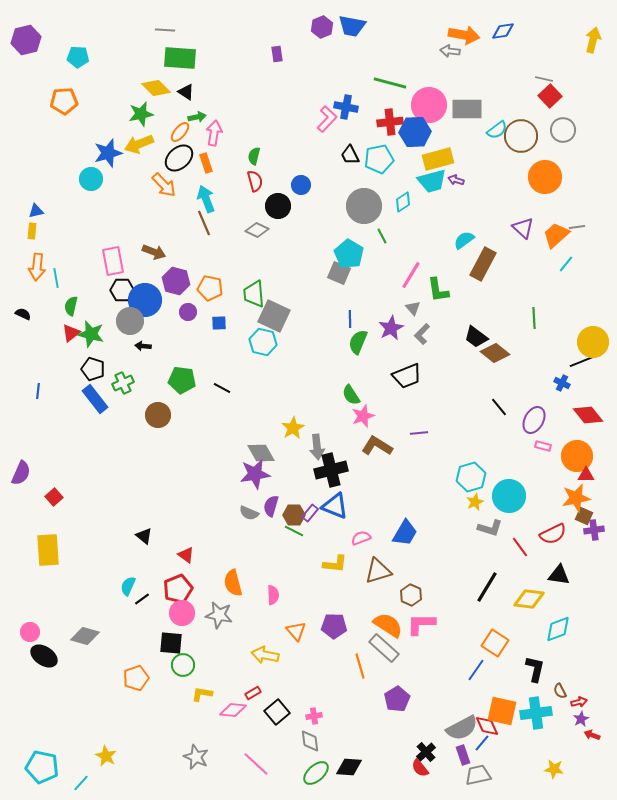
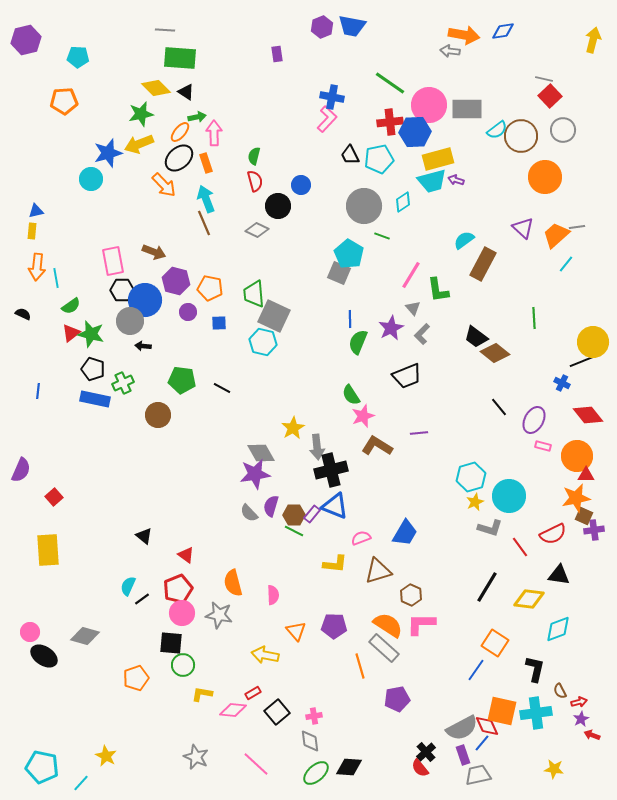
green line at (390, 83): rotated 20 degrees clockwise
blue cross at (346, 107): moved 14 px left, 10 px up
pink arrow at (214, 133): rotated 10 degrees counterclockwise
green line at (382, 236): rotated 42 degrees counterclockwise
green semicircle at (71, 306): rotated 138 degrees counterclockwise
blue rectangle at (95, 399): rotated 40 degrees counterclockwise
purple semicircle at (21, 473): moved 3 px up
gray semicircle at (249, 513): rotated 24 degrees clockwise
purple rectangle at (310, 513): moved 2 px right, 1 px down
purple pentagon at (397, 699): rotated 20 degrees clockwise
